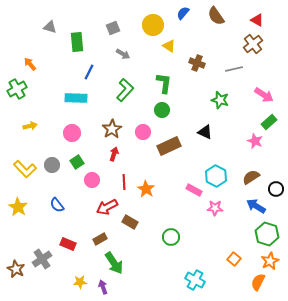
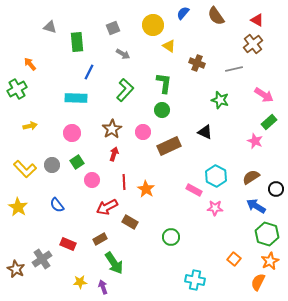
cyan cross at (195, 280): rotated 18 degrees counterclockwise
